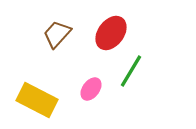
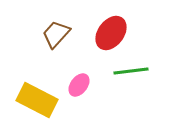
brown trapezoid: moved 1 px left
green line: rotated 52 degrees clockwise
pink ellipse: moved 12 px left, 4 px up
